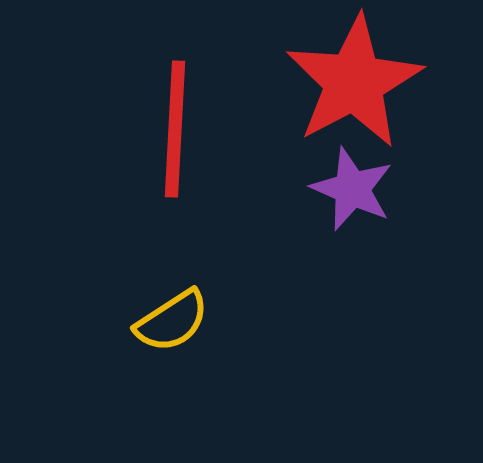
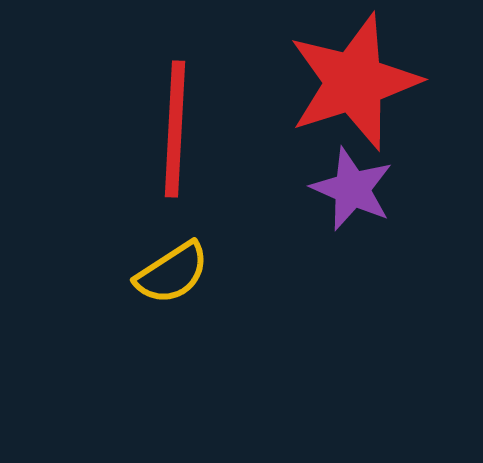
red star: rotated 10 degrees clockwise
yellow semicircle: moved 48 px up
